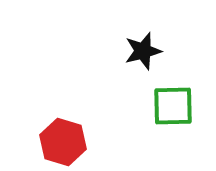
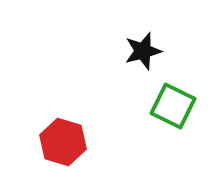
green square: rotated 27 degrees clockwise
